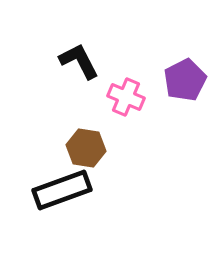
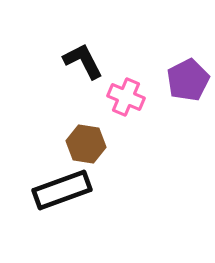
black L-shape: moved 4 px right
purple pentagon: moved 3 px right
brown hexagon: moved 4 px up
